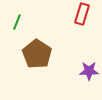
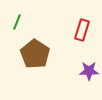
red rectangle: moved 16 px down
brown pentagon: moved 2 px left
